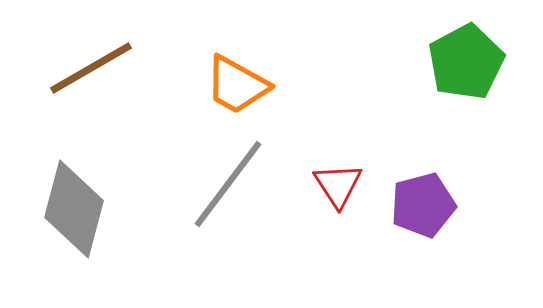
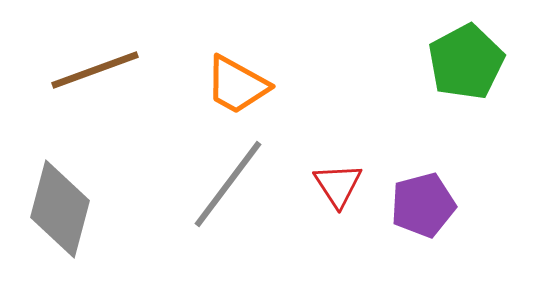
brown line: moved 4 px right, 2 px down; rotated 10 degrees clockwise
gray diamond: moved 14 px left
